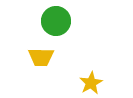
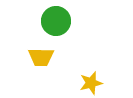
yellow star: rotated 15 degrees clockwise
